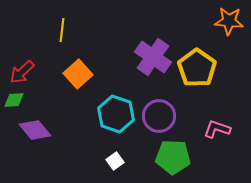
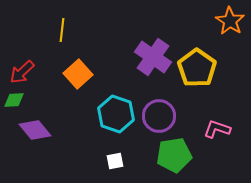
orange star: moved 1 px right; rotated 28 degrees clockwise
green pentagon: moved 1 px right, 2 px up; rotated 12 degrees counterclockwise
white square: rotated 24 degrees clockwise
